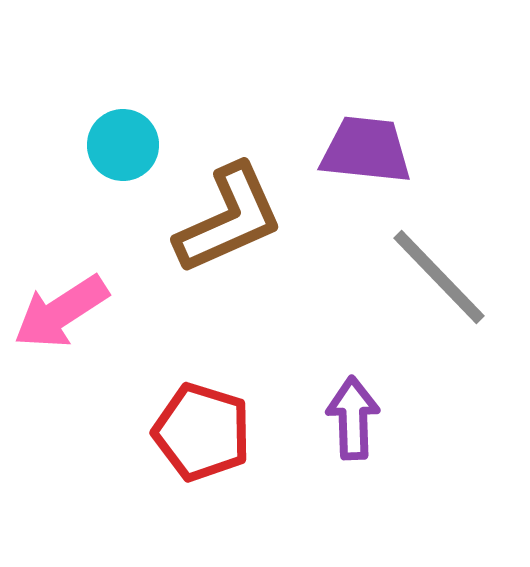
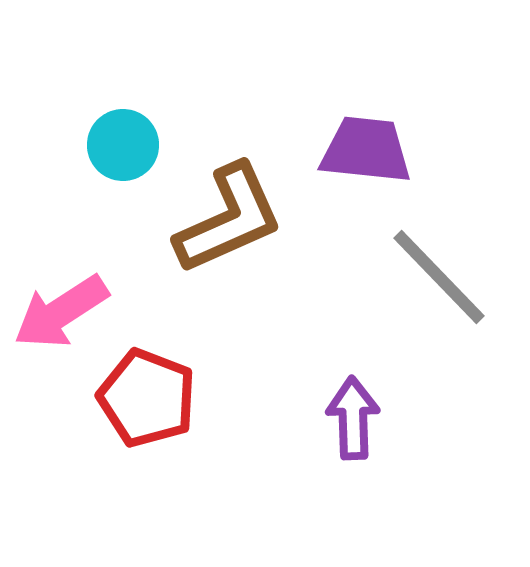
red pentagon: moved 55 px left, 34 px up; rotated 4 degrees clockwise
